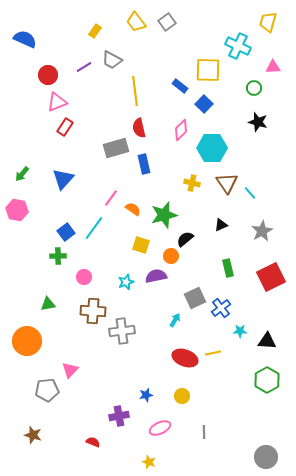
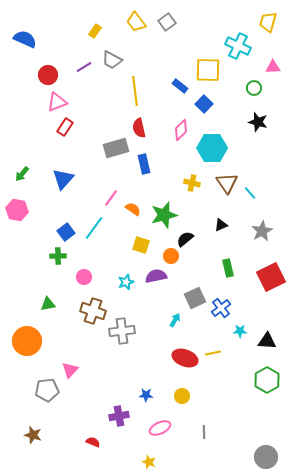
brown cross at (93, 311): rotated 15 degrees clockwise
blue star at (146, 395): rotated 16 degrees clockwise
